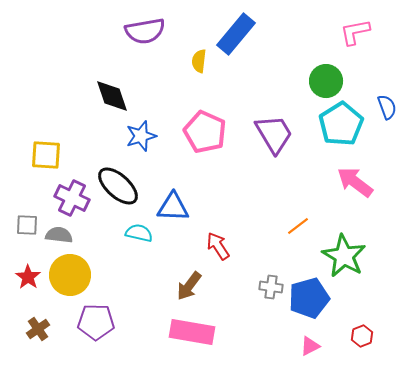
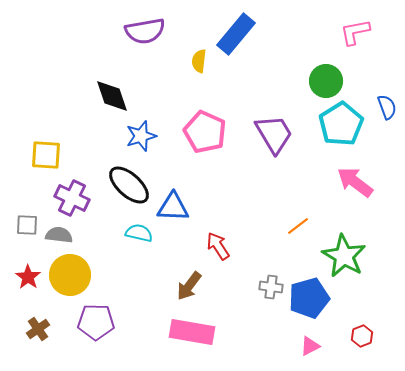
black ellipse: moved 11 px right, 1 px up
